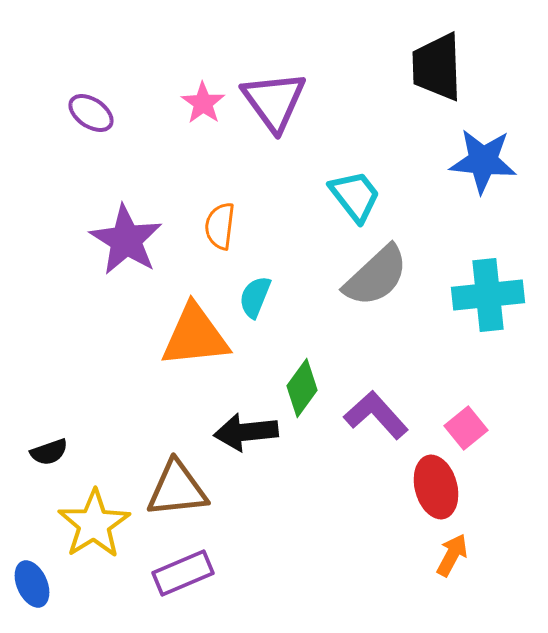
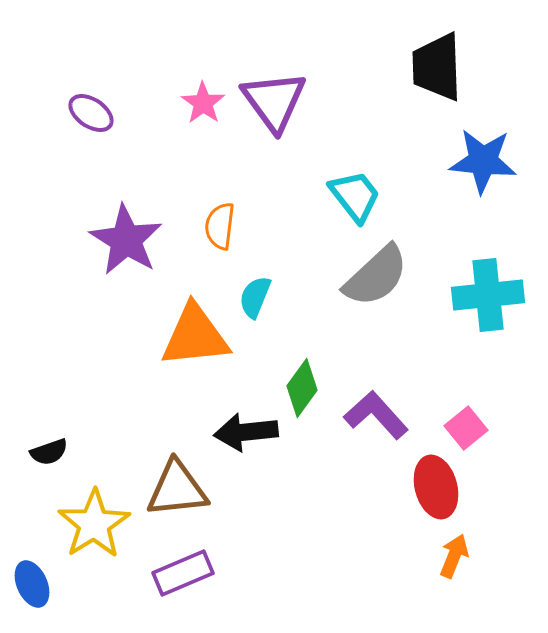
orange arrow: moved 2 px right, 1 px down; rotated 6 degrees counterclockwise
